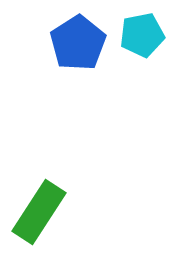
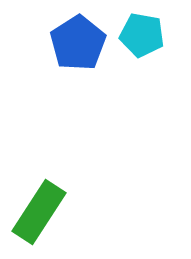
cyan pentagon: rotated 21 degrees clockwise
